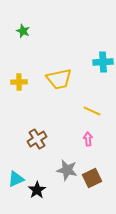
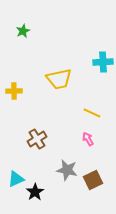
green star: rotated 24 degrees clockwise
yellow cross: moved 5 px left, 9 px down
yellow line: moved 2 px down
pink arrow: rotated 24 degrees counterclockwise
brown square: moved 1 px right, 2 px down
black star: moved 2 px left, 2 px down
